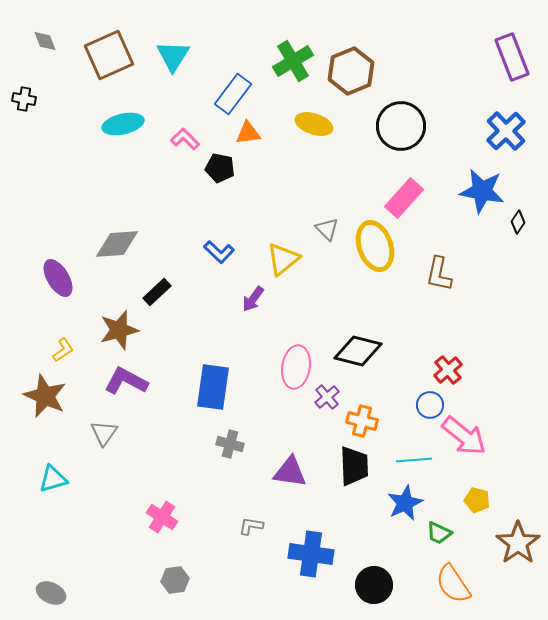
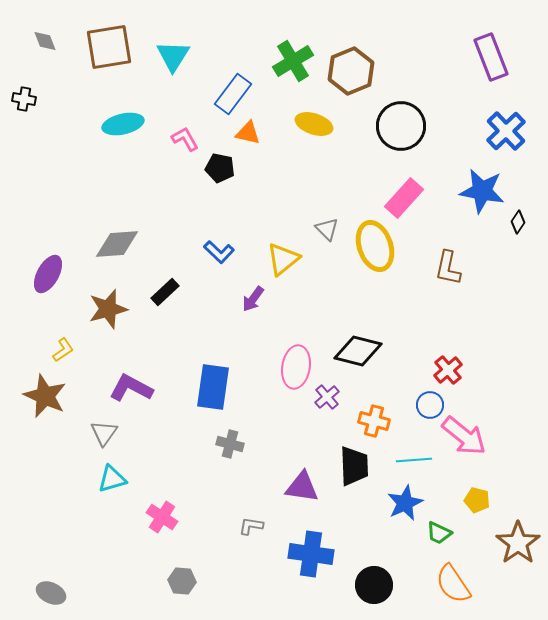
brown square at (109, 55): moved 8 px up; rotated 15 degrees clockwise
purple rectangle at (512, 57): moved 21 px left
orange triangle at (248, 133): rotated 20 degrees clockwise
pink L-shape at (185, 139): rotated 16 degrees clockwise
brown L-shape at (439, 274): moved 9 px right, 6 px up
purple ellipse at (58, 278): moved 10 px left, 4 px up; rotated 60 degrees clockwise
black rectangle at (157, 292): moved 8 px right
brown star at (119, 330): moved 11 px left, 21 px up
purple L-shape at (126, 381): moved 5 px right, 7 px down
orange cross at (362, 421): moved 12 px right
purple triangle at (290, 472): moved 12 px right, 15 px down
cyan triangle at (53, 479): moved 59 px right
gray hexagon at (175, 580): moved 7 px right, 1 px down; rotated 12 degrees clockwise
